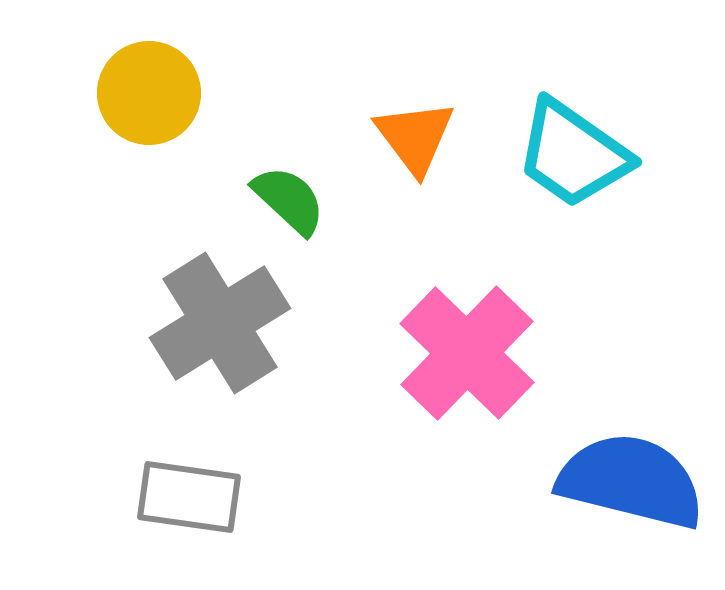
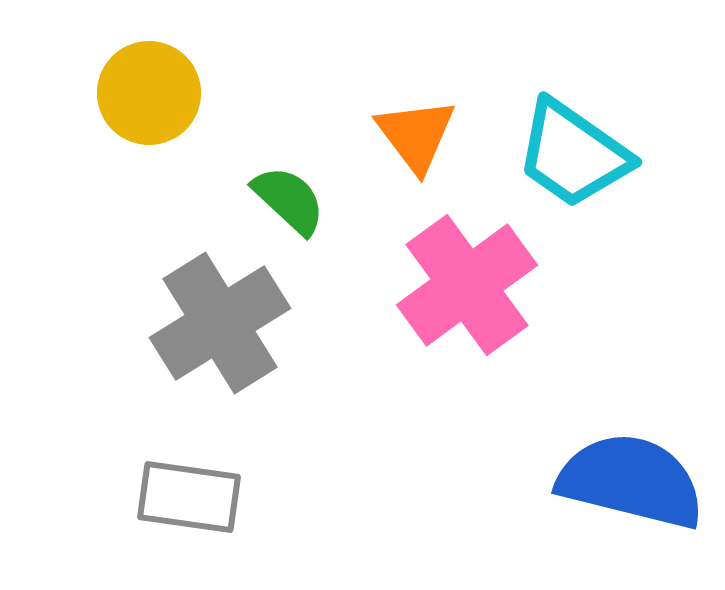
orange triangle: moved 1 px right, 2 px up
pink cross: moved 68 px up; rotated 10 degrees clockwise
